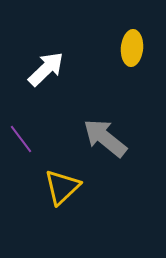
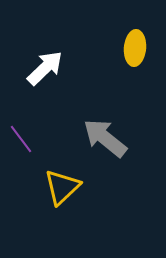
yellow ellipse: moved 3 px right
white arrow: moved 1 px left, 1 px up
